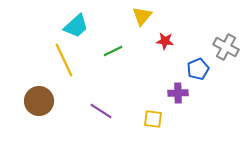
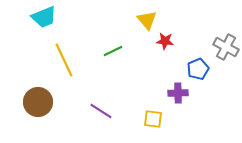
yellow triangle: moved 5 px right, 4 px down; rotated 20 degrees counterclockwise
cyan trapezoid: moved 32 px left, 9 px up; rotated 20 degrees clockwise
brown circle: moved 1 px left, 1 px down
